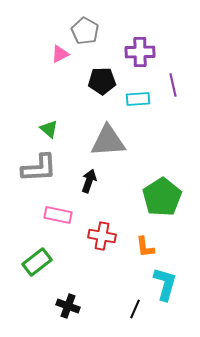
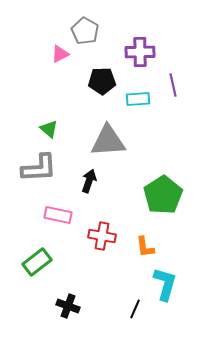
green pentagon: moved 1 px right, 2 px up
